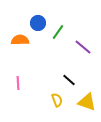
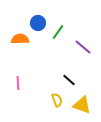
orange semicircle: moved 1 px up
yellow triangle: moved 5 px left, 3 px down
